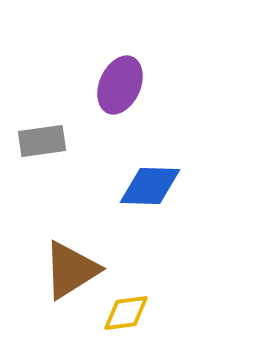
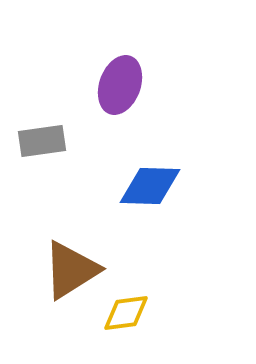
purple ellipse: rotated 4 degrees counterclockwise
